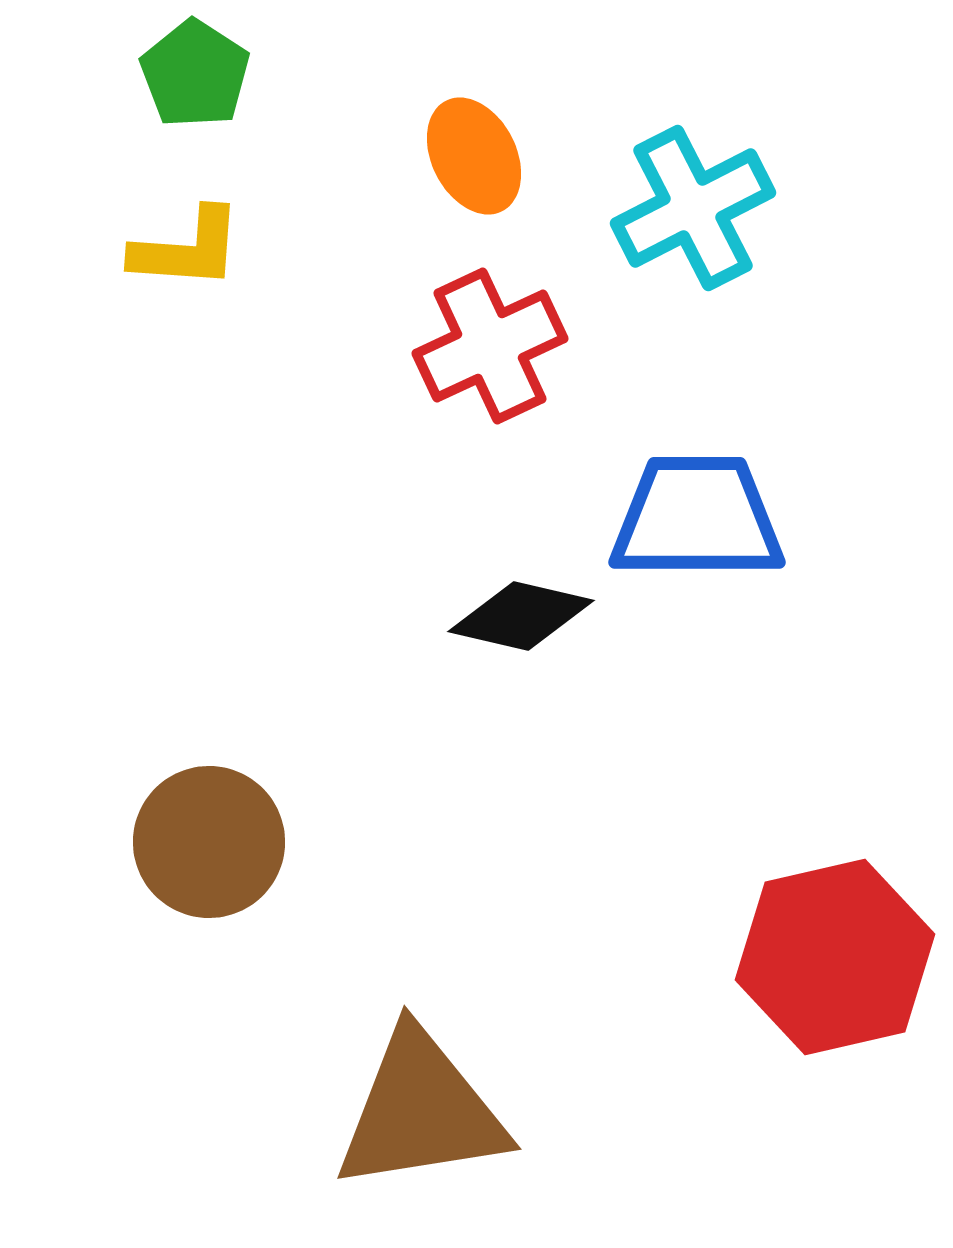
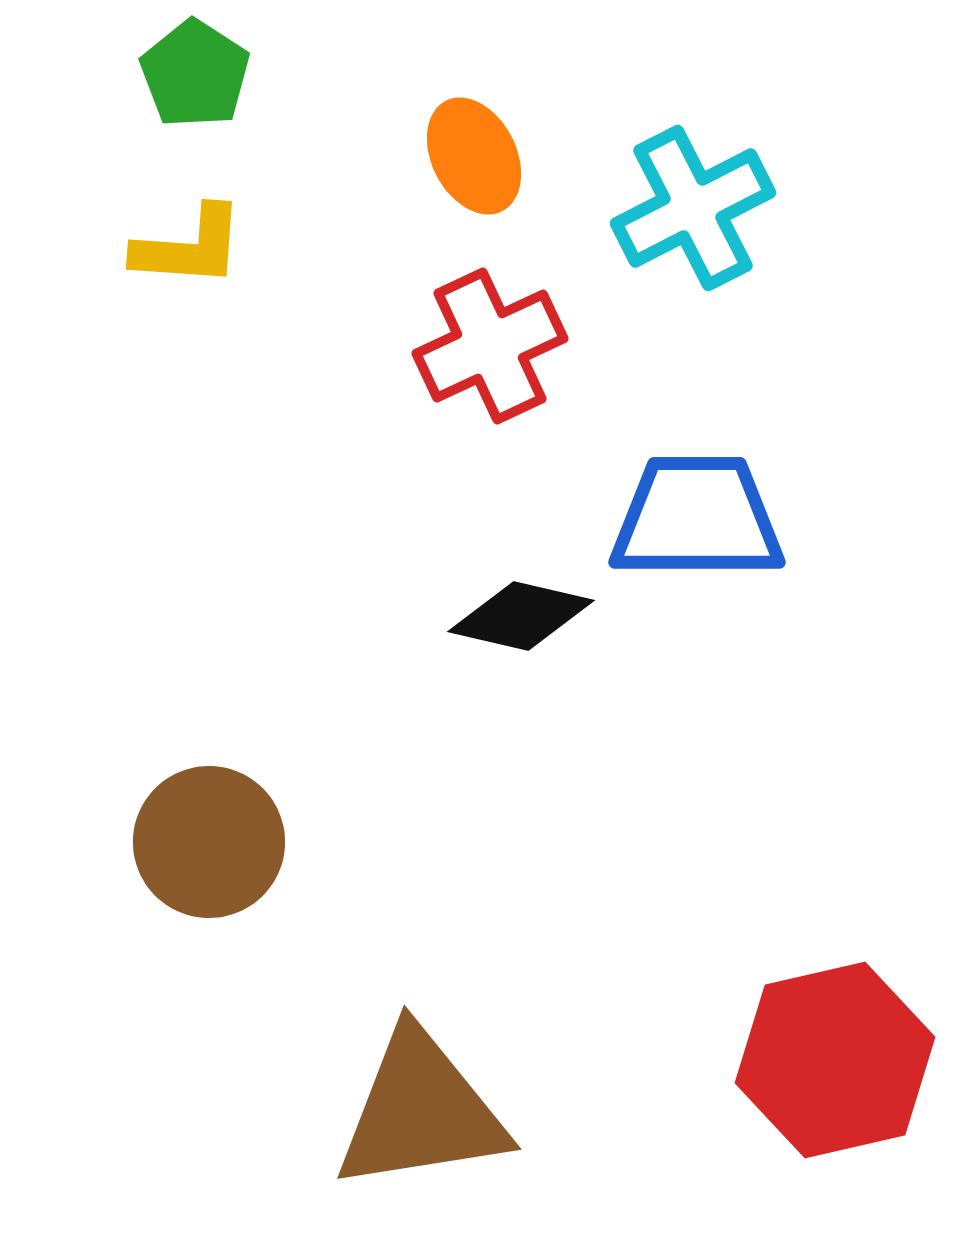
yellow L-shape: moved 2 px right, 2 px up
red hexagon: moved 103 px down
